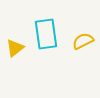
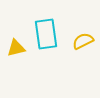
yellow triangle: moved 1 px right; rotated 24 degrees clockwise
